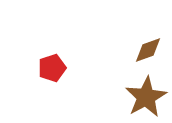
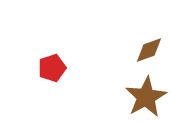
brown diamond: moved 1 px right
